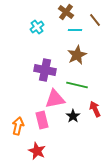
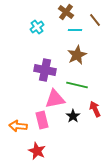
orange arrow: rotated 96 degrees counterclockwise
